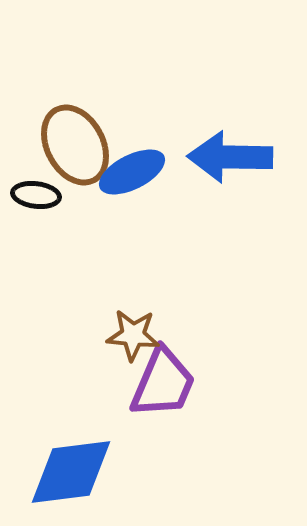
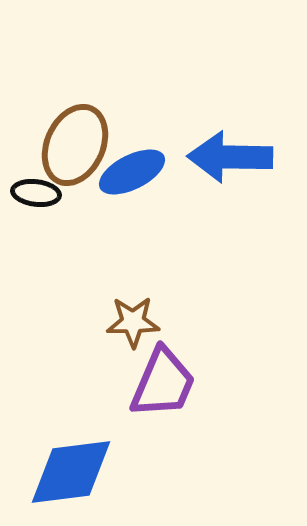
brown ellipse: rotated 52 degrees clockwise
black ellipse: moved 2 px up
brown star: moved 13 px up; rotated 6 degrees counterclockwise
